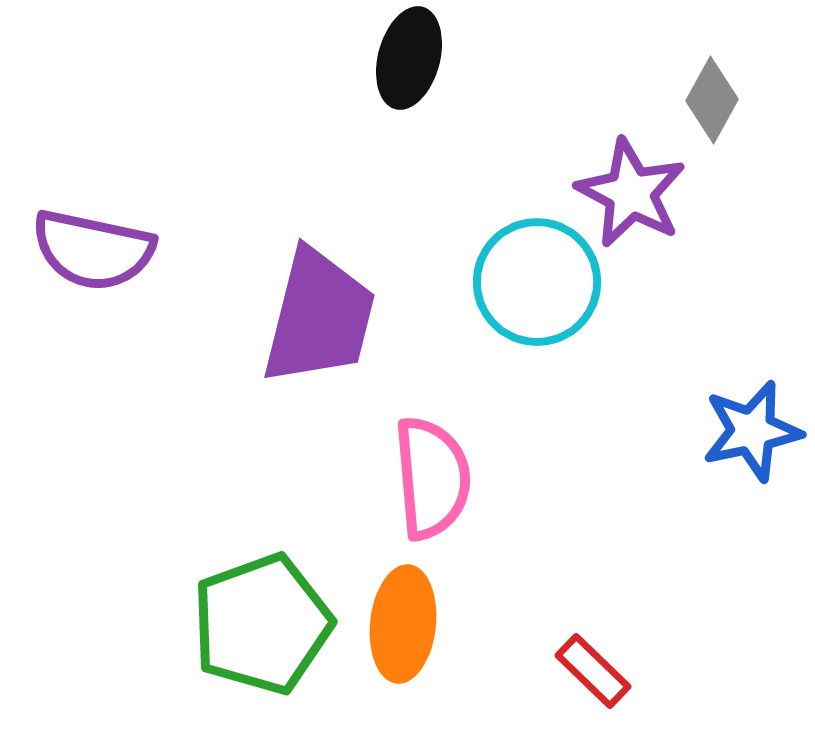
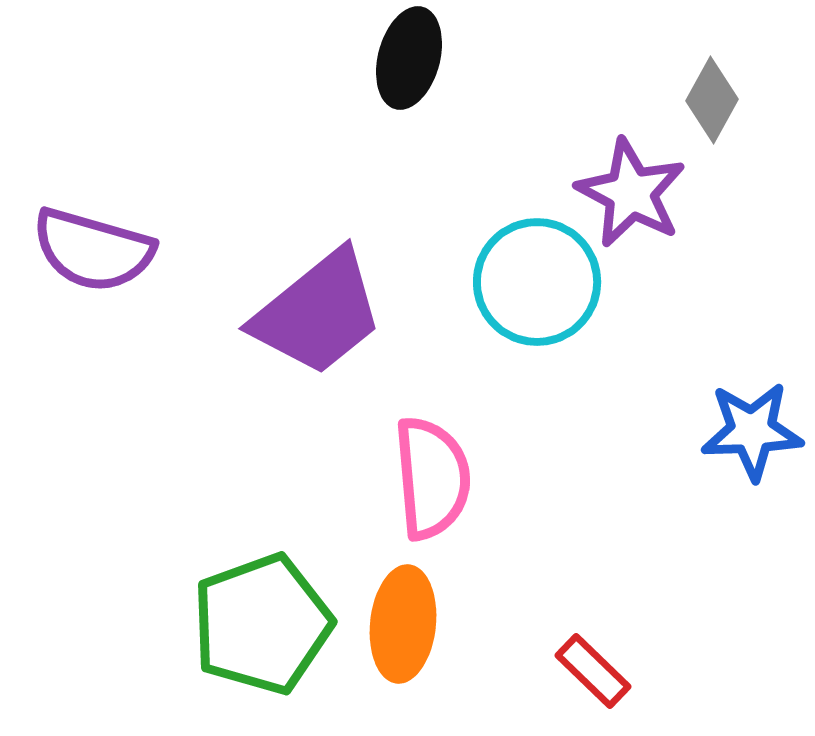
purple semicircle: rotated 4 degrees clockwise
purple trapezoid: moved 1 px left, 4 px up; rotated 37 degrees clockwise
blue star: rotated 10 degrees clockwise
